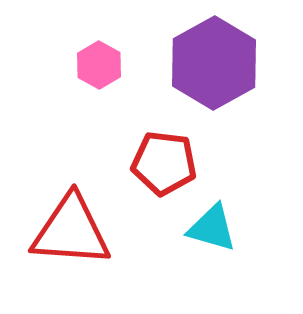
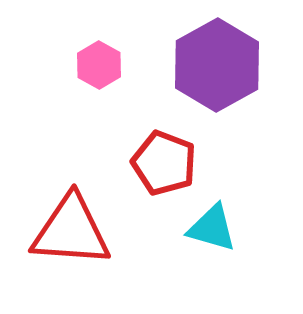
purple hexagon: moved 3 px right, 2 px down
red pentagon: rotated 14 degrees clockwise
